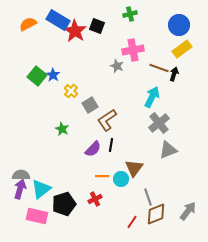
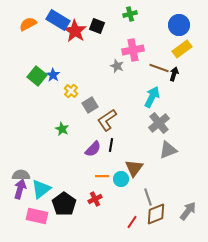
black pentagon: rotated 20 degrees counterclockwise
